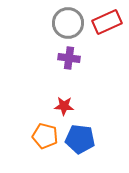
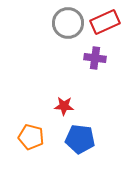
red rectangle: moved 2 px left
purple cross: moved 26 px right
orange pentagon: moved 14 px left, 1 px down
